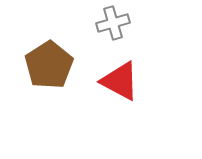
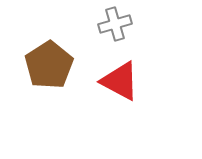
gray cross: moved 2 px right, 1 px down
